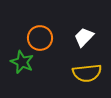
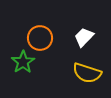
green star: moved 1 px right; rotated 15 degrees clockwise
yellow semicircle: rotated 24 degrees clockwise
